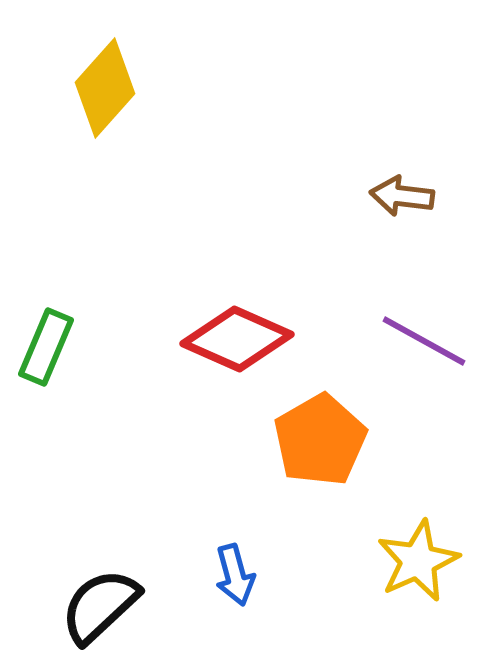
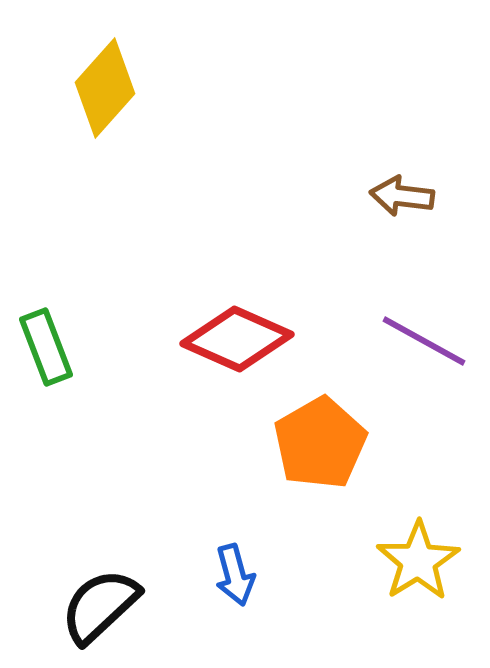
green rectangle: rotated 44 degrees counterclockwise
orange pentagon: moved 3 px down
yellow star: rotated 8 degrees counterclockwise
